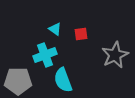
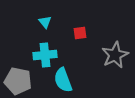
cyan triangle: moved 10 px left, 7 px up; rotated 16 degrees clockwise
red square: moved 1 px left, 1 px up
cyan cross: rotated 15 degrees clockwise
gray pentagon: rotated 12 degrees clockwise
